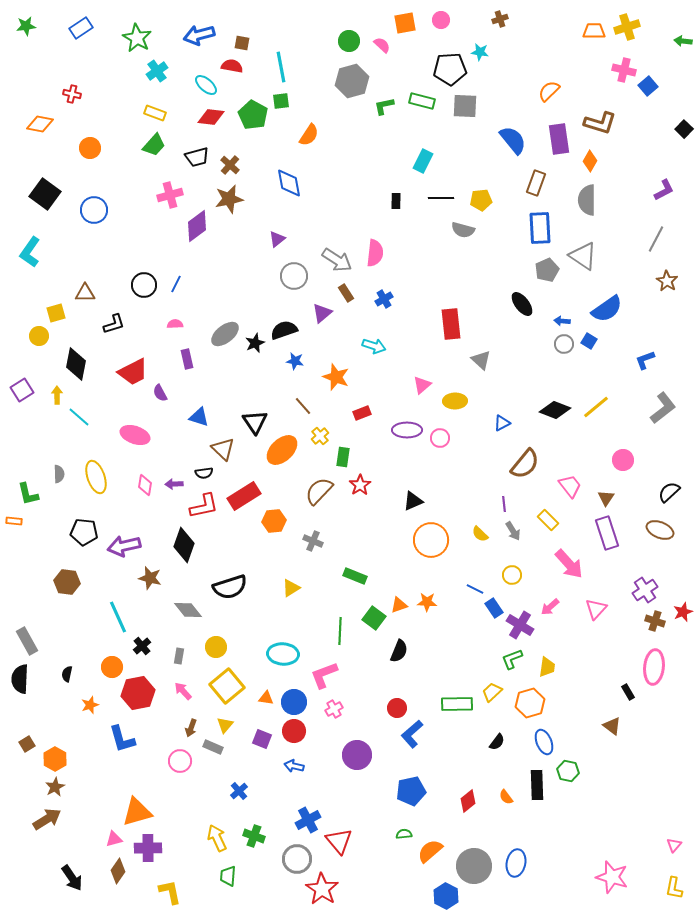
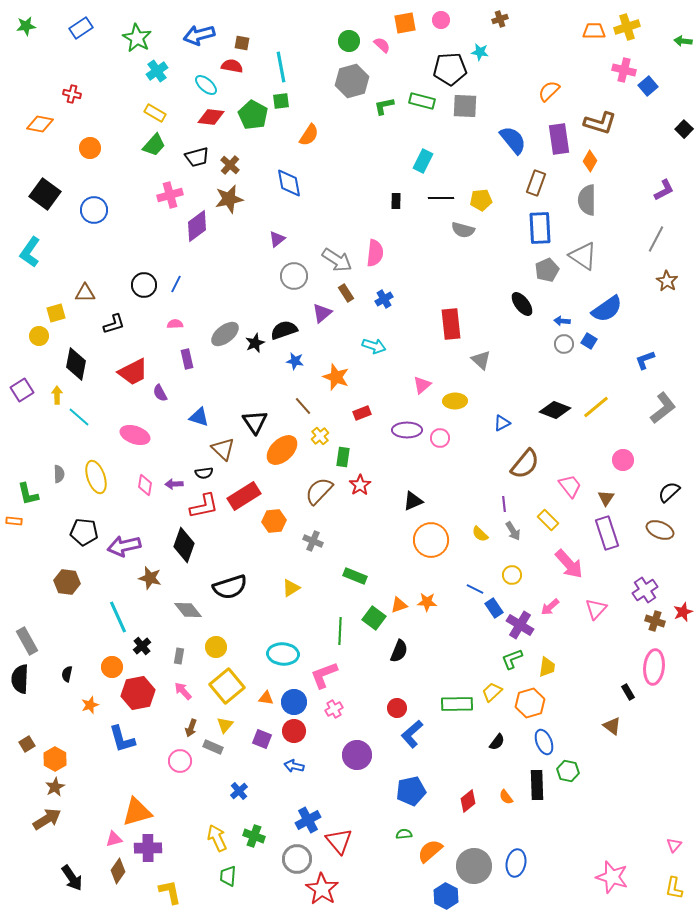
yellow rectangle at (155, 113): rotated 10 degrees clockwise
